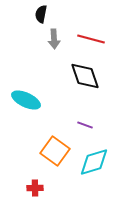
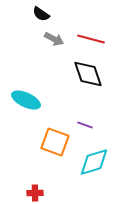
black semicircle: rotated 66 degrees counterclockwise
gray arrow: rotated 60 degrees counterclockwise
black diamond: moved 3 px right, 2 px up
orange square: moved 9 px up; rotated 16 degrees counterclockwise
red cross: moved 5 px down
